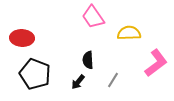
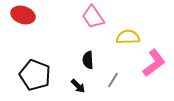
yellow semicircle: moved 1 px left, 4 px down
red ellipse: moved 1 px right, 23 px up; rotated 15 degrees clockwise
pink L-shape: moved 2 px left
black pentagon: moved 1 px down
black arrow: moved 4 px down; rotated 84 degrees counterclockwise
